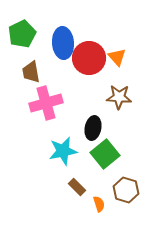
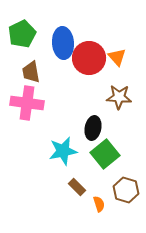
pink cross: moved 19 px left; rotated 24 degrees clockwise
